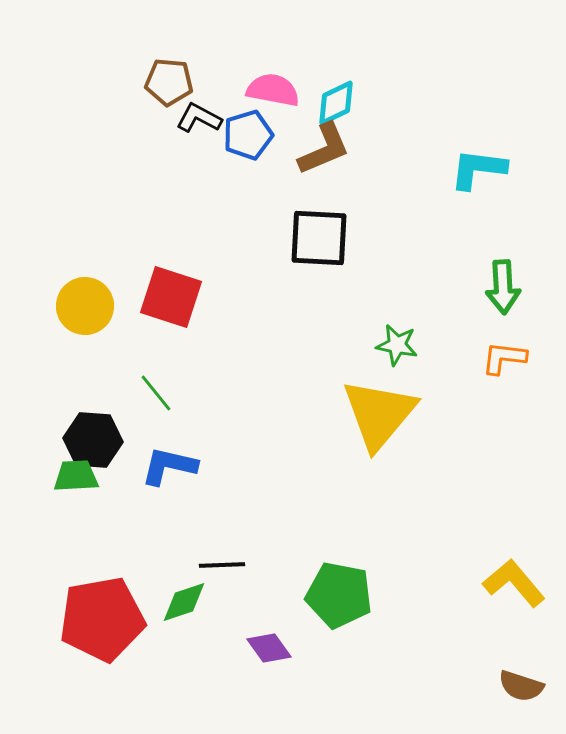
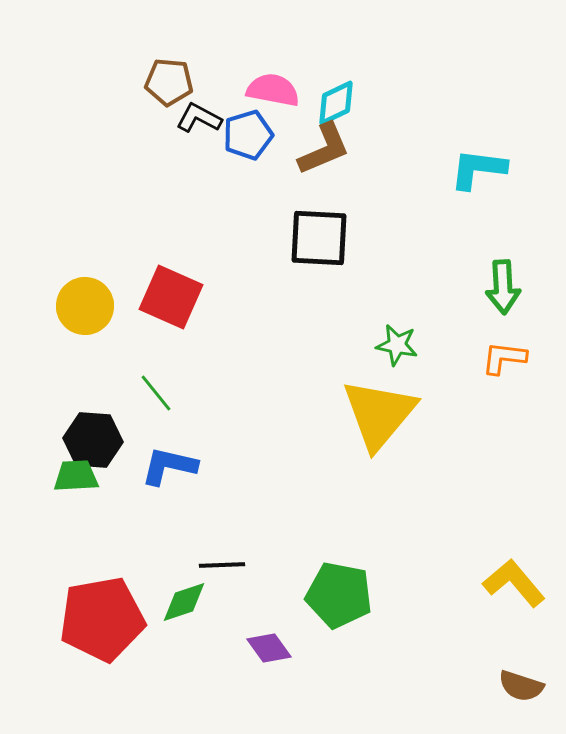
red square: rotated 6 degrees clockwise
